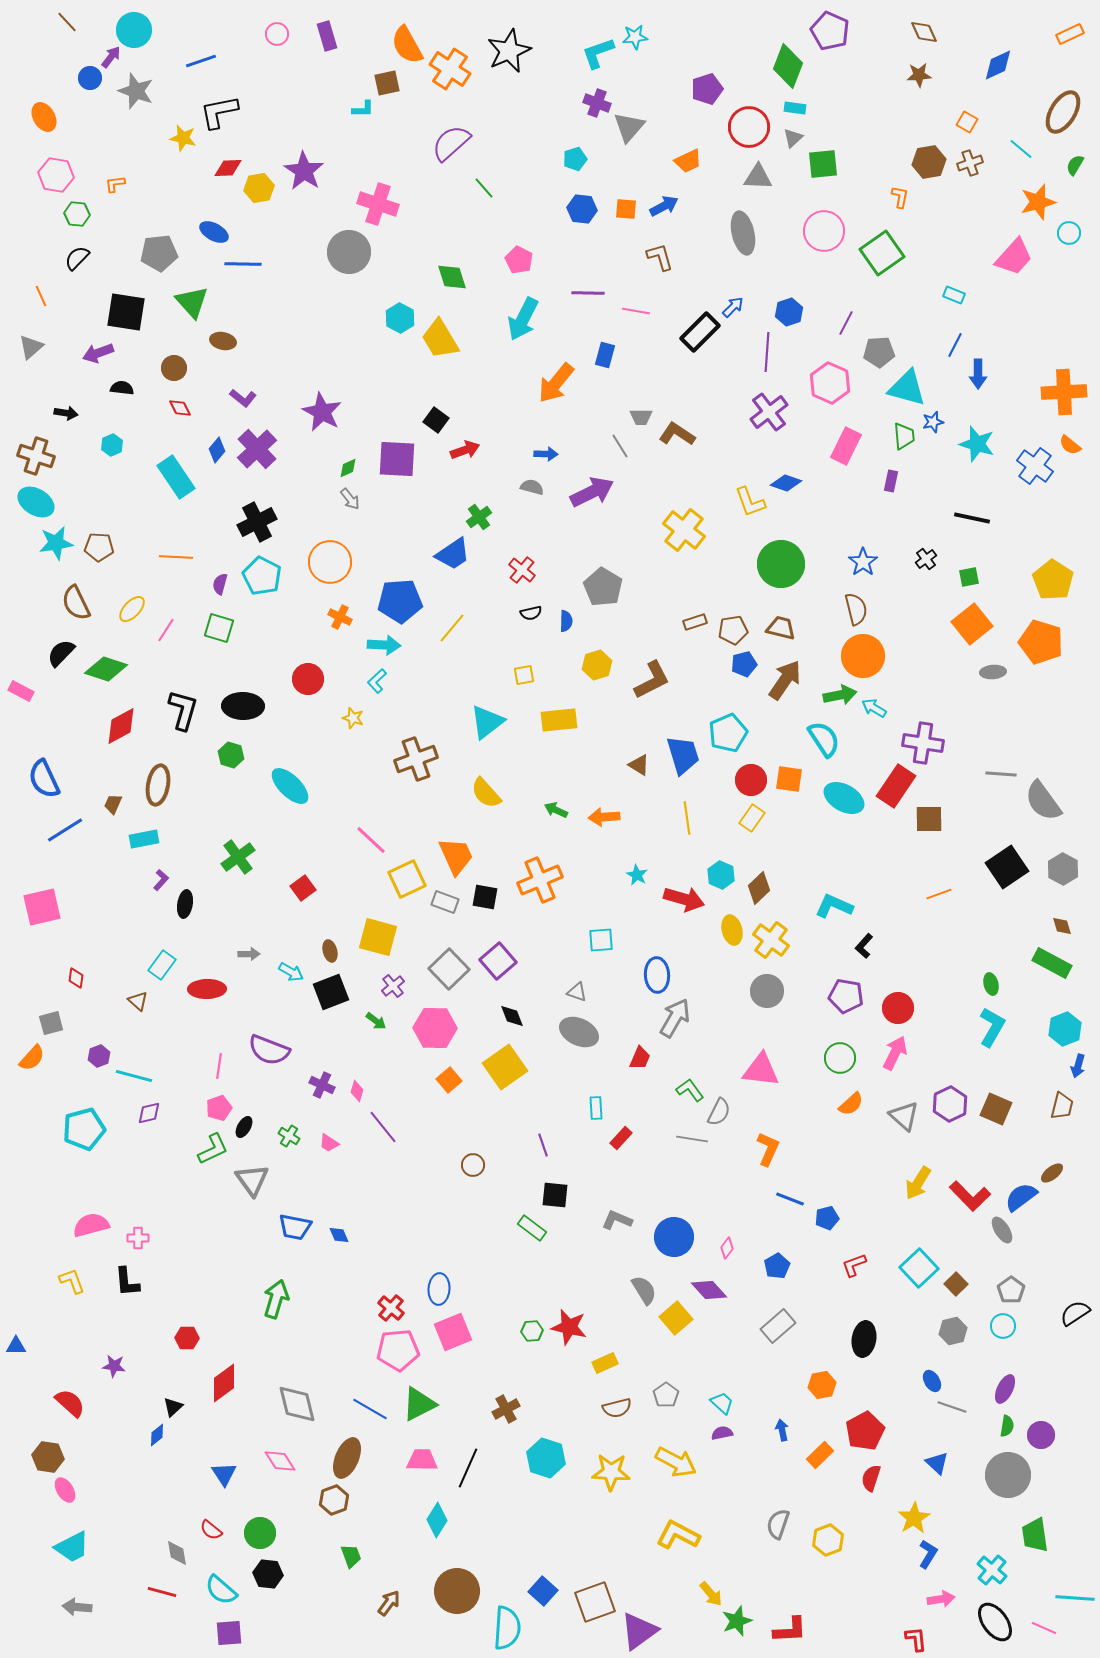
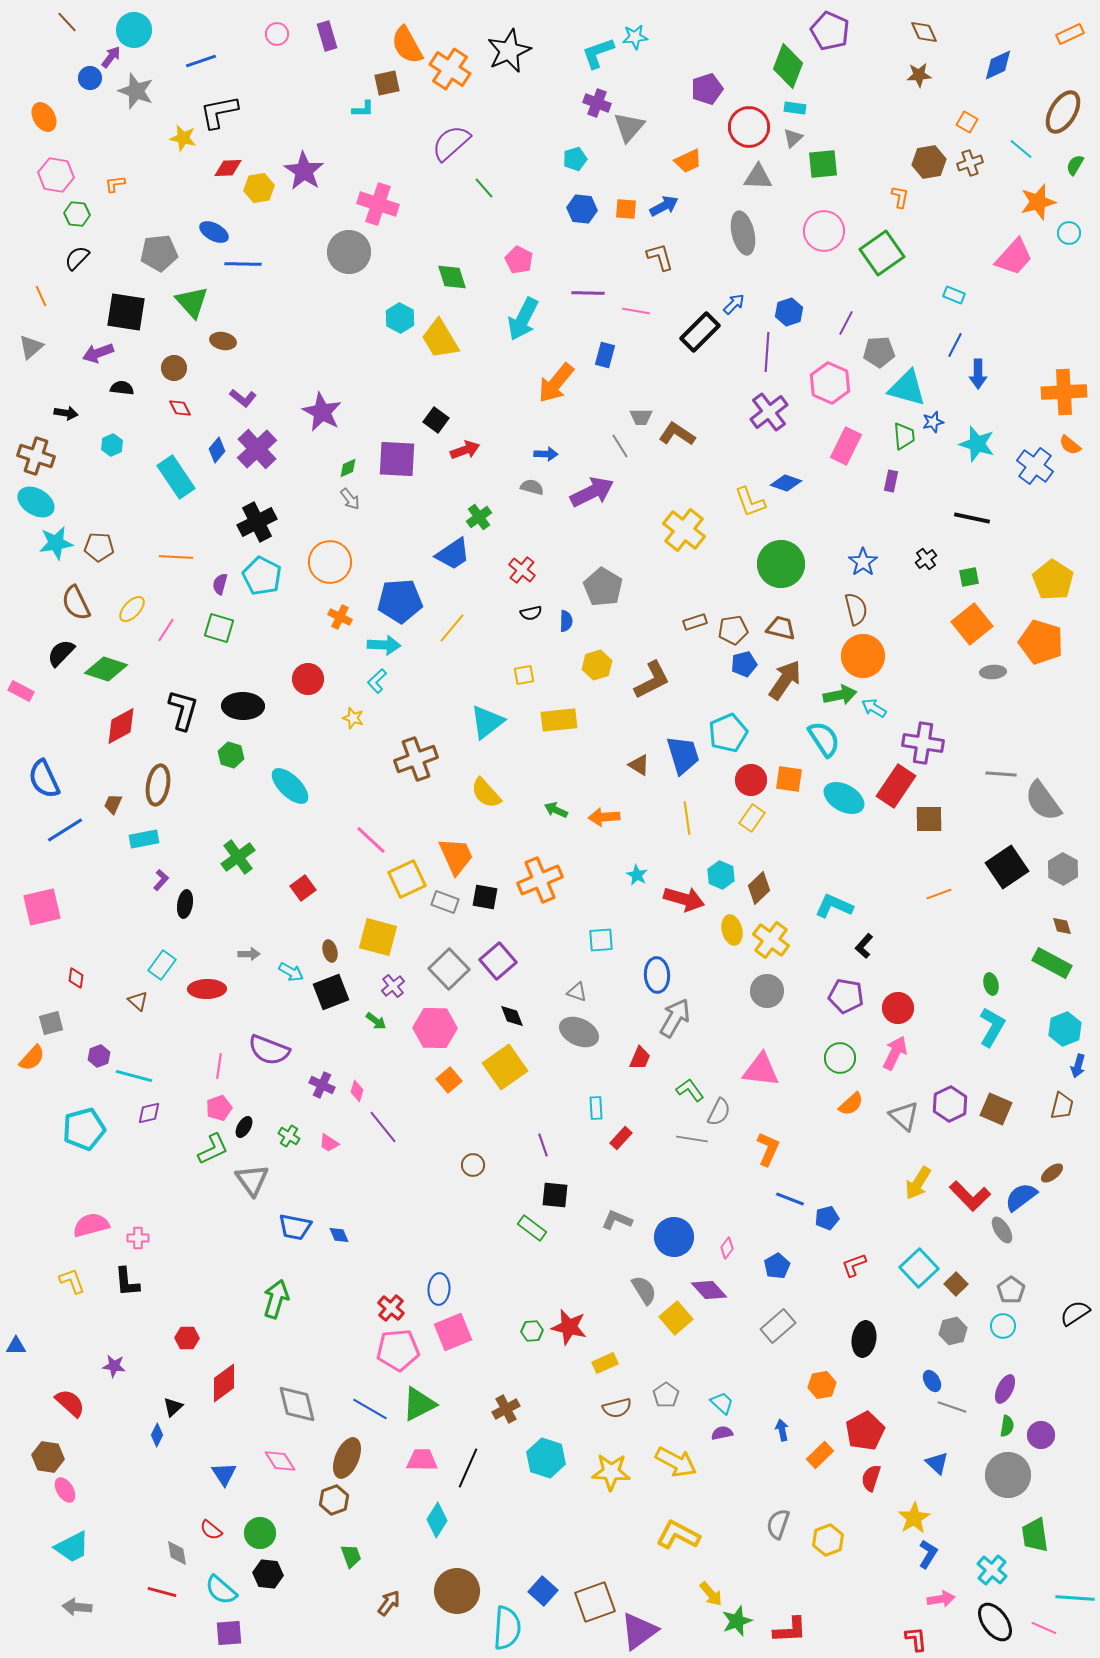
blue arrow at (733, 307): moved 1 px right, 3 px up
blue diamond at (157, 1435): rotated 25 degrees counterclockwise
